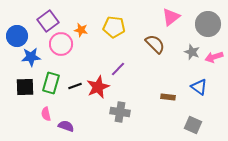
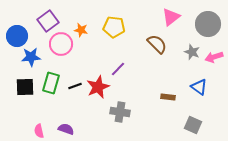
brown semicircle: moved 2 px right
pink semicircle: moved 7 px left, 17 px down
purple semicircle: moved 3 px down
